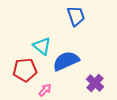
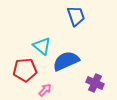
purple cross: rotated 18 degrees counterclockwise
